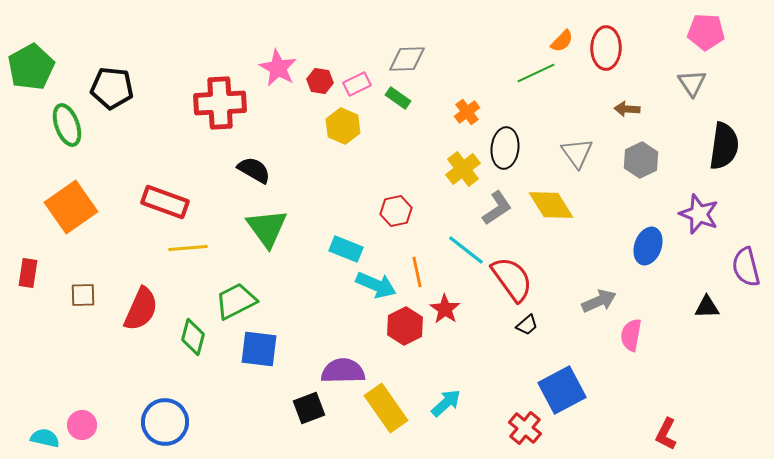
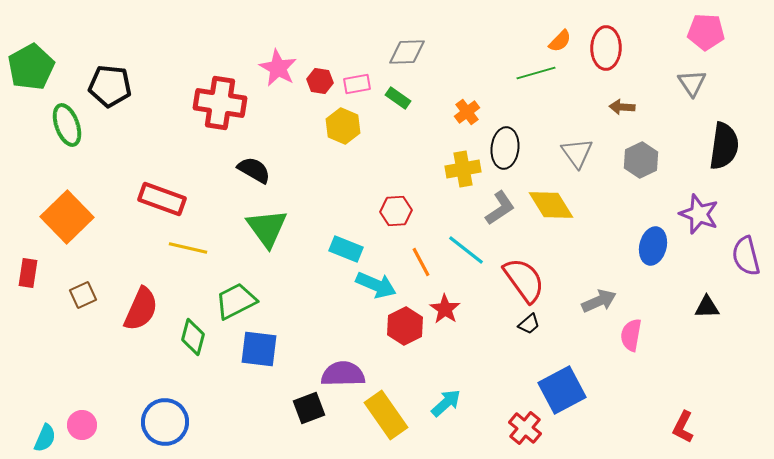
orange semicircle at (562, 41): moved 2 px left
gray diamond at (407, 59): moved 7 px up
green line at (536, 73): rotated 9 degrees clockwise
pink rectangle at (357, 84): rotated 16 degrees clockwise
black pentagon at (112, 88): moved 2 px left, 2 px up
red cross at (220, 103): rotated 12 degrees clockwise
brown arrow at (627, 109): moved 5 px left, 2 px up
yellow cross at (463, 169): rotated 28 degrees clockwise
red rectangle at (165, 202): moved 3 px left, 3 px up
orange square at (71, 207): moved 4 px left, 10 px down; rotated 9 degrees counterclockwise
gray L-shape at (497, 208): moved 3 px right
red hexagon at (396, 211): rotated 8 degrees clockwise
blue ellipse at (648, 246): moved 5 px right; rotated 6 degrees counterclockwise
yellow line at (188, 248): rotated 18 degrees clockwise
purple semicircle at (746, 267): moved 11 px up
orange line at (417, 272): moved 4 px right, 10 px up; rotated 16 degrees counterclockwise
red semicircle at (512, 279): moved 12 px right, 1 px down
brown square at (83, 295): rotated 24 degrees counterclockwise
black trapezoid at (527, 325): moved 2 px right, 1 px up
purple semicircle at (343, 371): moved 3 px down
yellow rectangle at (386, 408): moved 7 px down
red L-shape at (666, 434): moved 17 px right, 7 px up
cyan semicircle at (45, 438): rotated 100 degrees clockwise
